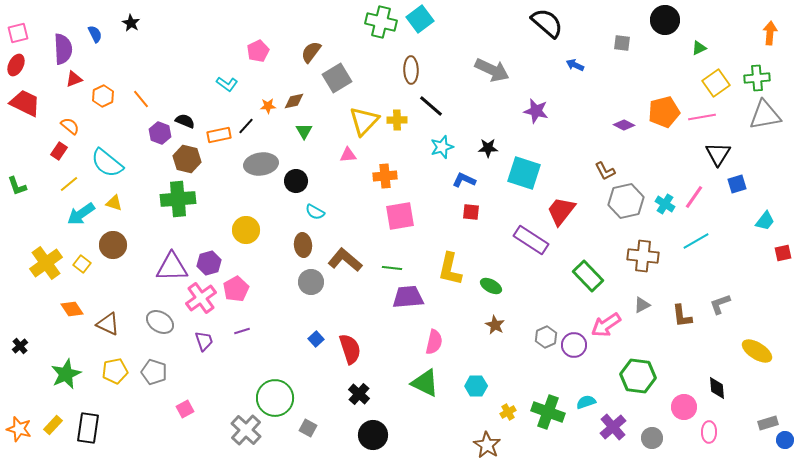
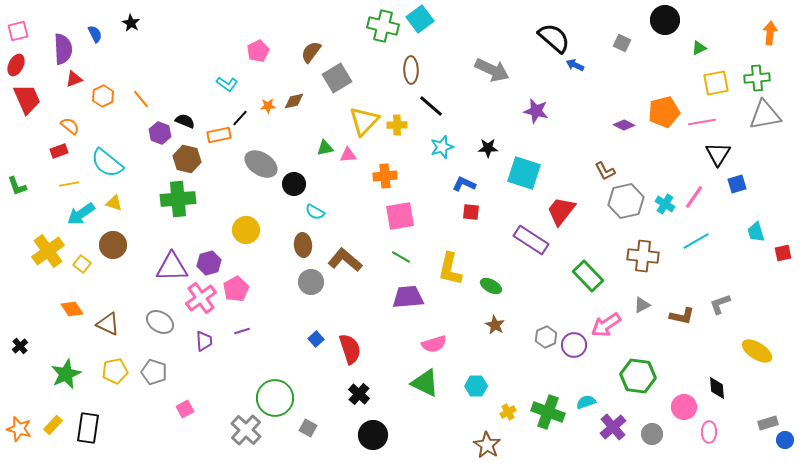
green cross at (381, 22): moved 2 px right, 4 px down
black semicircle at (547, 23): moved 7 px right, 15 px down
pink square at (18, 33): moved 2 px up
gray square at (622, 43): rotated 18 degrees clockwise
yellow square at (716, 83): rotated 24 degrees clockwise
red trapezoid at (25, 103): moved 2 px right, 4 px up; rotated 40 degrees clockwise
pink line at (702, 117): moved 5 px down
yellow cross at (397, 120): moved 5 px down
black line at (246, 126): moved 6 px left, 8 px up
green triangle at (304, 131): moved 21 px right, 17 px down; rotated 48 degrees clockwise
red rectangle at (59, 151): rotated 36 degrees clockwise
gray ellipse at (261, 164): rotated 40 degrees clockwise
blue L-shape at (464, 180): moved 4 px down
black circle at (296, 181): moved 2 px left, 3 px down
yellow line at (69, 184): rotated 30 degrees clockwise
cyan trapezoid at (765, 221): moved 9 px left, 11 px down; rotated 125 degrees clockwise
yellow cross at (46, 263): moved 2 px right, 12 px up
green line at (392, 268): moved 9 px right, 11 px up; rotated 24 degrees clockwise
brown L-shape at (682, 316): rotated 70 degrees counterclockwise
purple trapezoid at (204, 341): rotated 15 degrees clockwise
pink semicircle at (434, 342): moved 2 px down; rotated 60 degrees clockwise
gray circle at (652, 438): moved 4 px up
